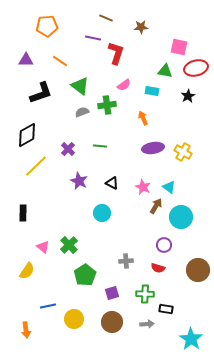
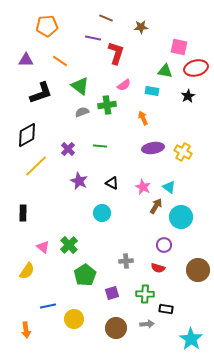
brown circle at (112, 322): moved 4 px right, 6 px down
